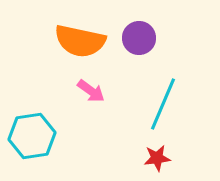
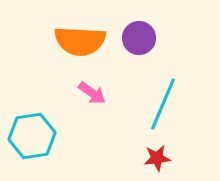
orange semicircle: rotated 9 degrees counterclockwise
pink arrow: moved 1 px right, 2 px down
